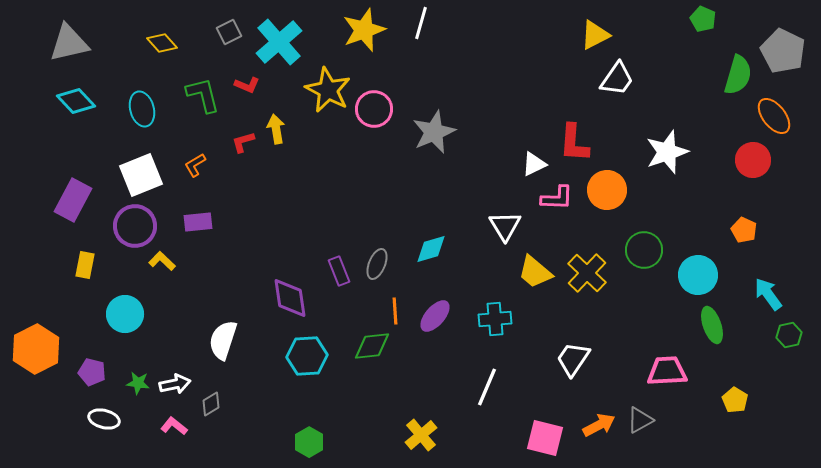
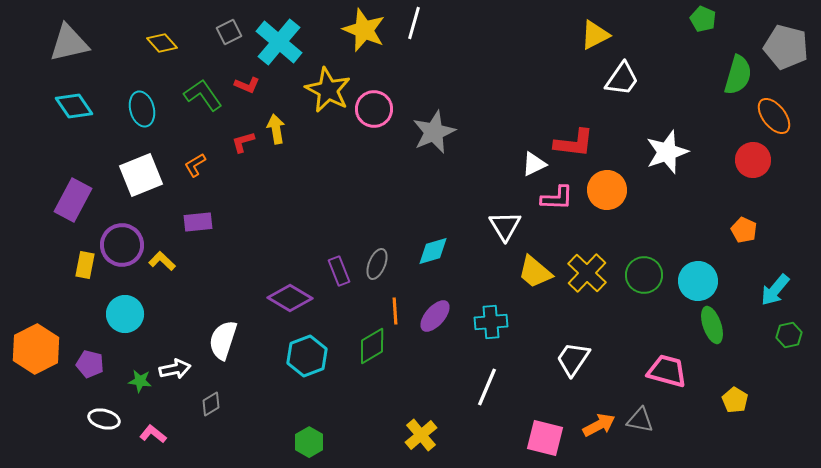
white line at (421, 23): moved 7 px left
yellow star at (364, 30): rotated 30 degrees counterclockwise
cyan cross at (279, 42): rotated 9 degrees counterclockwise
gray pentagon at (783, 51): moved 3 px right, 4 px up; rotated 12 degrees counterclockwise
white trapezoid at (617, 79): moved 5 px right
green L-shape at (203, 95): rotated 21 degrees counterclockwise
cyan diamond at (76, 101): moved 2 px left, 5 px down; rotated 9 degrees clockwise
red L-shape at (574, 143): rotated 87 degrees counterclockwise
purple circle at (135, 226): moved 13 px left, 19 px down
cyan diamond at (431, 249): moved 2 px right, 2 px down
green circle at (644, 250): moved 25 px down
cyan circle at (698, 275): moved 6 px down
cyan arrow at (768, 294): moved 7 px right, 4 px up; rotated 104 degrees counterclockwise
purple diamond at (290, 298): rotated 51 degrees counterclockwise
cyan cross at (495, 319): moved 4 px left, 3 px down
green diamond at (372, 346): rotated 24 degrees counterclockwise
cyan hexagon at (307, 356): rotated 18 degrees counterclockwise
pink trapezoid at (667, 371): rotated 18 degrees clockwise
purple pentagon at (92, 372): moved 2 px left, 8 px up
green star at (138, 383): moved 2 px right, 2 px up
white arrow at (175, 384): moved 15 px up
gray triangle at (640, 420): rotated 40 degrees clockwise
pink L-shape at (174, 426): moved 21 px left, 8 px down
